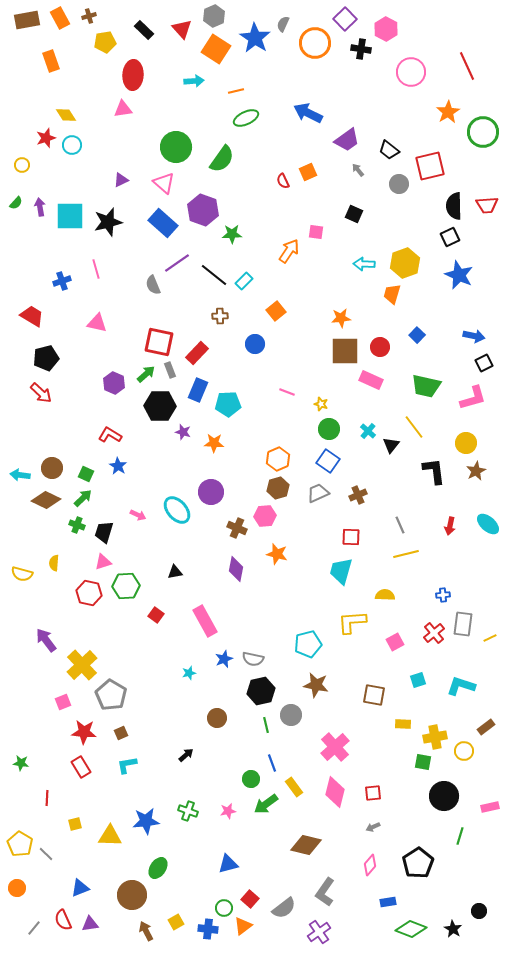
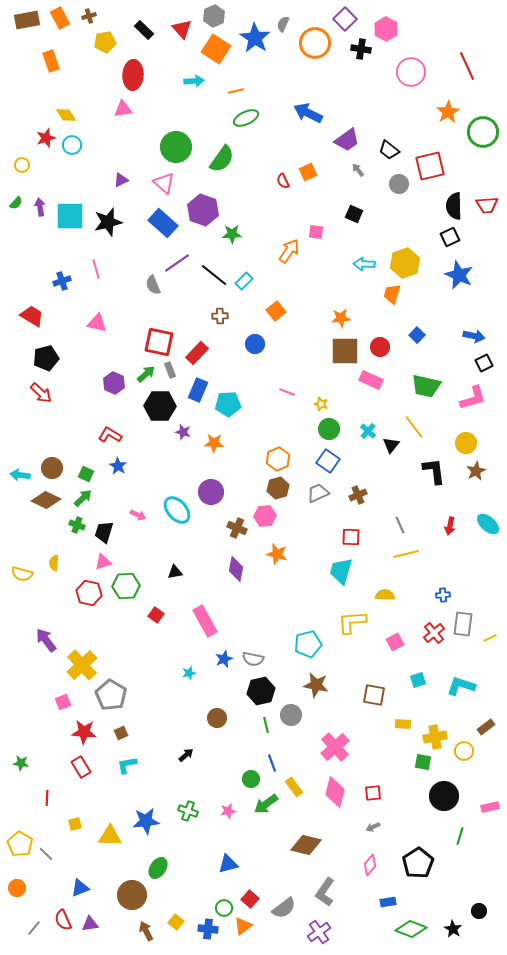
yellow square at (176, 922): rotated 21 degrees counterclockwise
